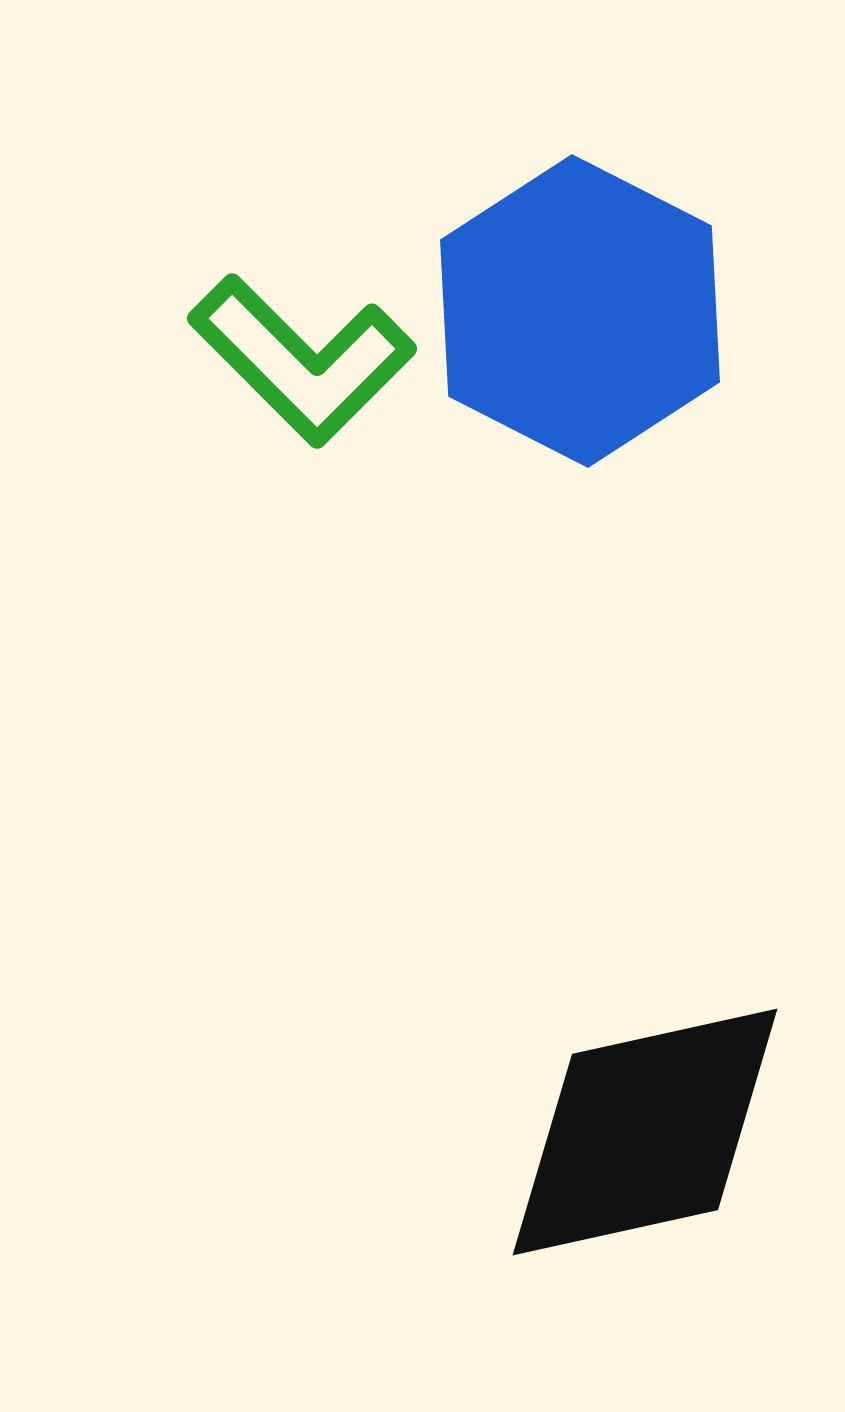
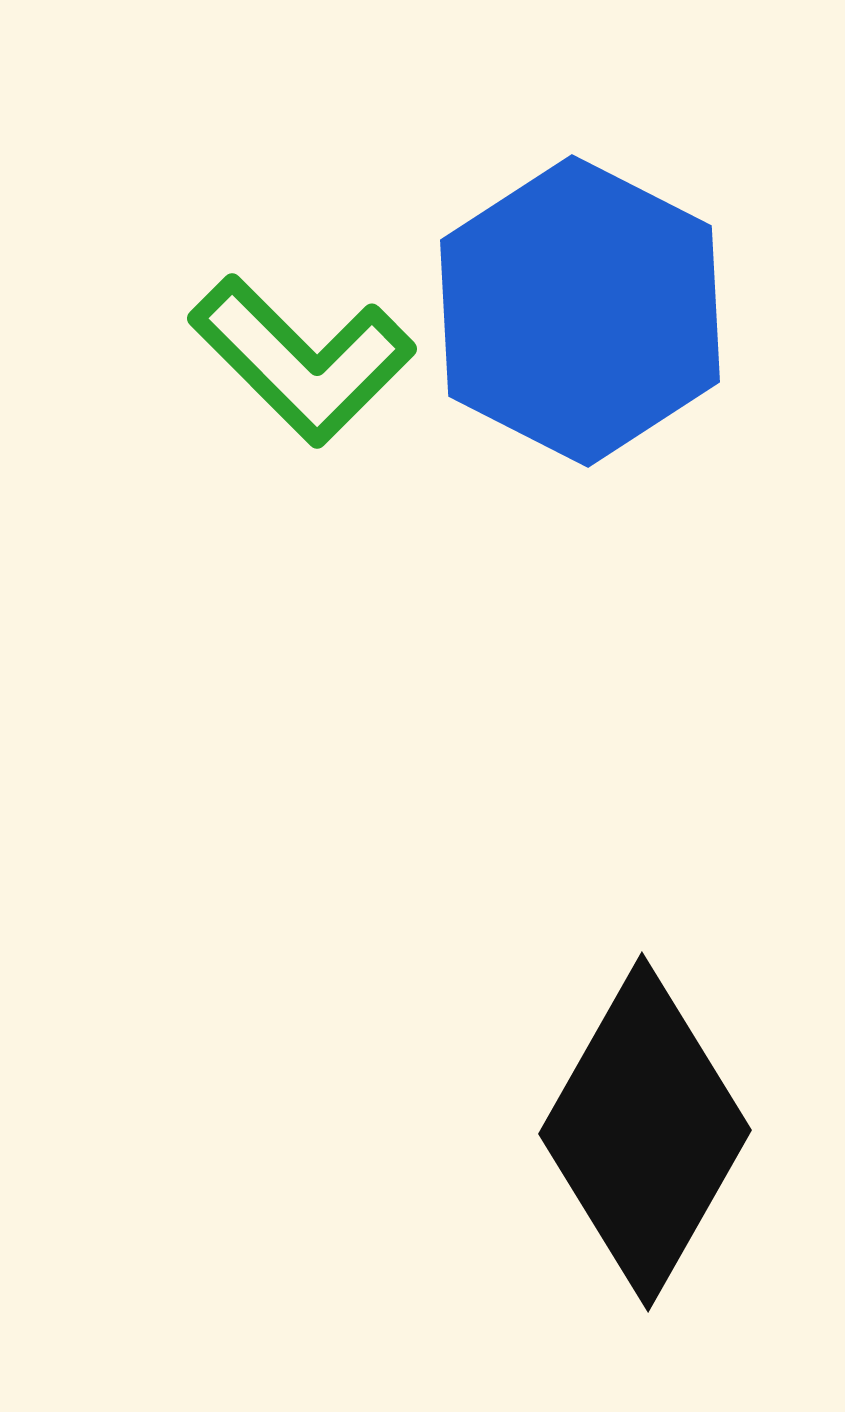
black diamond: rotated 48 degrees counterclockwise
